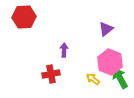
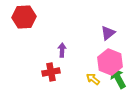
purple triangle: moved 2 px right, 4 px down
purple arrow: moved 2 px left
red cross: moved 2 px up
green arrow: moved 2 px left
